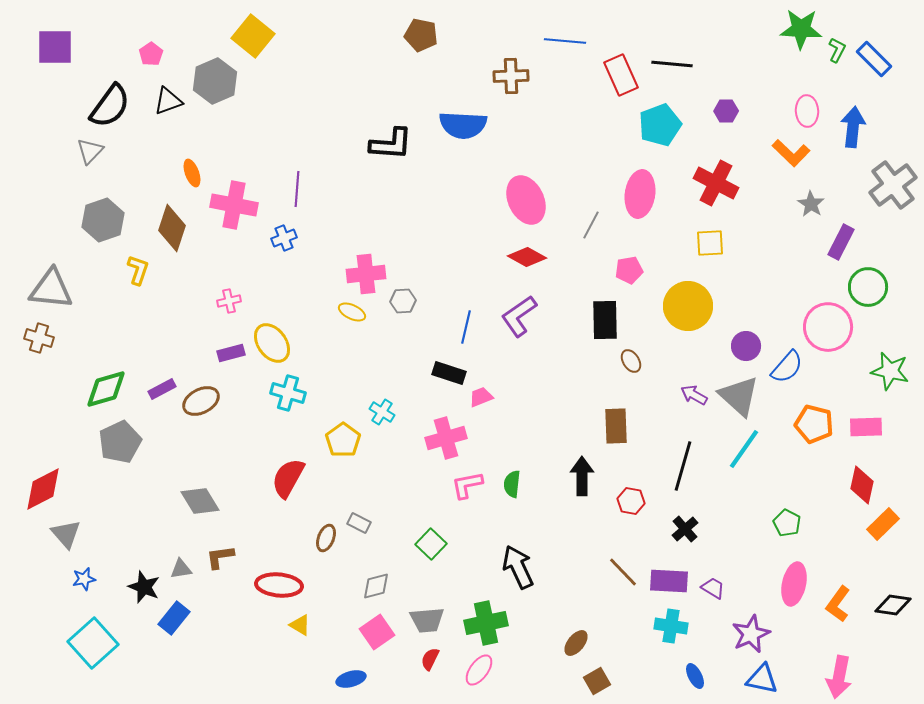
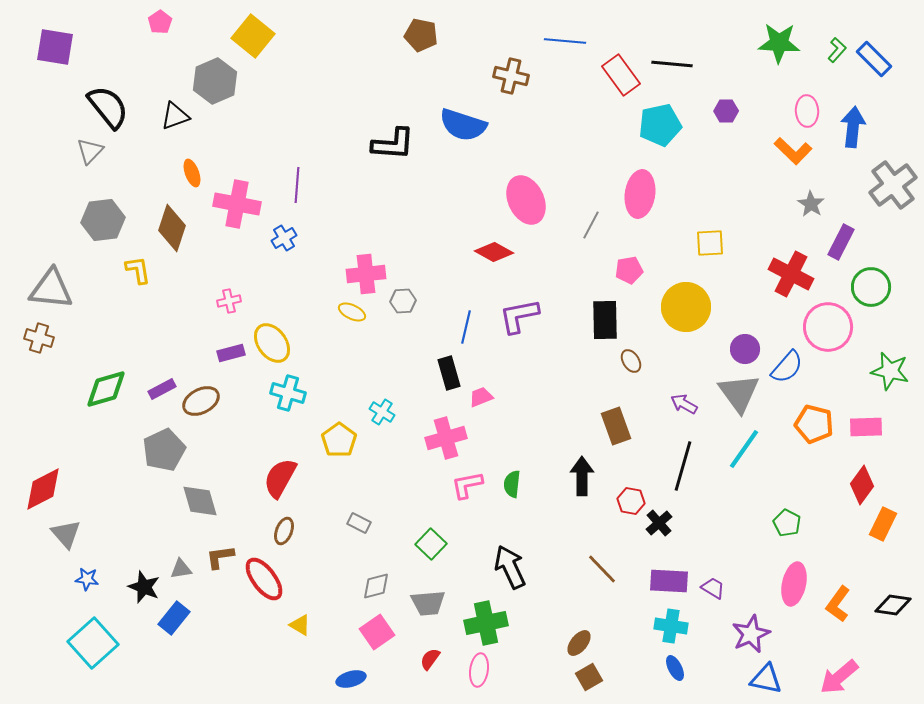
green star at (801, 29): moved 22 px left, 14 px down
purple square at (55, 47): rotated 9 degrees clockwise
green L-shape at (837, 50): rotated 15 degrees clockwise
pink pentagon at (151, 54): moved 9 px right, 32 px up
red rectangle at (621, 75): rotated 12 degrees counterclockwise
brown cross at (511, 76): rotated 16 degrees clockwise
black triangle at (168, 101): moved 7 px right, 15 px down
black semicircle at (110, 106): moved 2 px left, 1 px down; rotated 75 degrees counterclockwise
blue semicircle at (463, 125): rotated 15 degrees clockwise
cyan pentagon at (660, 125): rotated 9 degrees clockwise
black L-shape at (391, 144): moved 2 px right
orange L-shape at (791, 153): moved 2 px right, 2 px up
red cross at (716, 183): moved 75 px right, 91 px down
purple line at (297, 189): moved 4 px up
pink cross at (234, 205): moved 3 px right, 1 px up
gray hexagon at (103, 220): rotated 12 degrees clockwise
blue cross at (284, 238): rotated 10 degrees counterclockwise
red diamond at (527, 257): moved 33 px left, 5 px up
yellow L-shape at (138, 270): rotated 28 degrees counterclockwise
green circle at (868, 287): moved 3 px right
yellow circle at (688, 306): moved 2 px left, 1 px down
purple L-shape at (519, 316): rotated 24 degrees clockwise
purple circle at (746, 346): moved 1 px left, 3 px down
black rectangle at (449, 373): rotated 56 degrees clockwise
purple arrow at (694, 395): moved 10 px left, 9 px down
gray triangle at (739, 396): moved 3 px up; rotated 12 degrees clockwise
brown rectangle at (616, 426): rotated 18 degrees counterclockwise
yellow pentagon at (343, 440): moved 4 px left
gray pentagon at (120, 442): moved 44 px right, 8 px down
red semicircle at (288, 478): moved 8 px left
red diamond at (862, 485): rotated 24 degrees clockwise
gray diamond at (200, 501): rotated 15 degrees clockwise
orange rectangle at (883, 524): rotated 20 degrees counterclockwise
black cross at (685, 529): moved 26 px left, 6 px up
brown ellipse at (326, 538): moved 42 px left, 7 px up
black arrow at (518, 567): moved 8 px left
brown line at (623, 572): moved 21 px left, 3 px up
blue star at (84, 579): moved 3 px right; rotated 20 degrees clockwise
red ellipse at (279, 585): moved 15 px left, 6 px up; rotated 48 degrees clockwise
gray trapezoid at (427, 620): moved 1 px right, 17 px up
brown ellipse at (576, 643): moved 3 px right
red semicircle at (430, 659): rotated 10 degrees clockwise
pink ellipse at (479, 670): rotated 28 degrees counterclockwise
blue ellipse at (695, 676): moved 20 px left, 8 px up
pink arrow at (839, 677): rotated 39 degrees clockwise
blue triangle at (762, 679): moved 4 px right
brown square at (597, 681): moved 8 px left, 4 px up
